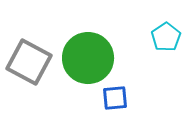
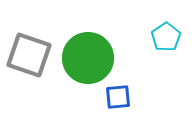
gray square: moved 7 px up; rotated 9 degrees counterclockwise
blue square: moved 3 px right, 1 px up
